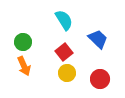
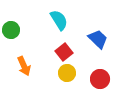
cyan semicircle: moved 5 px left
green circle: moved 12 px left, 12 px up
